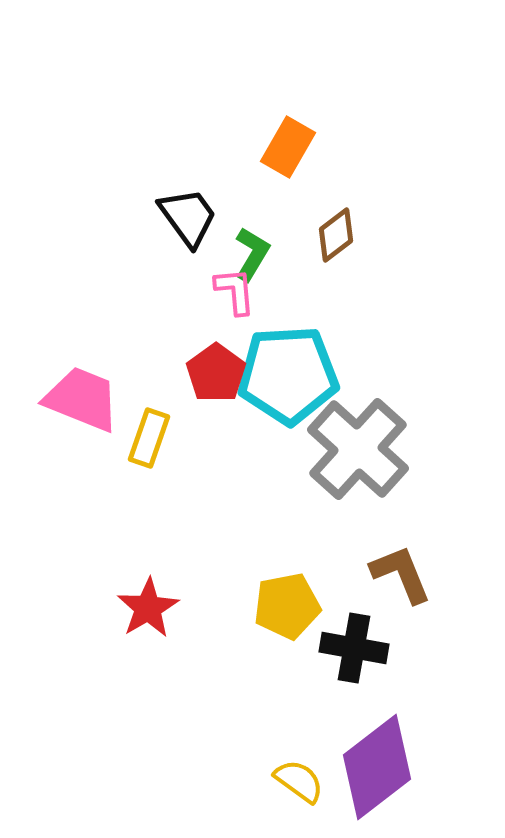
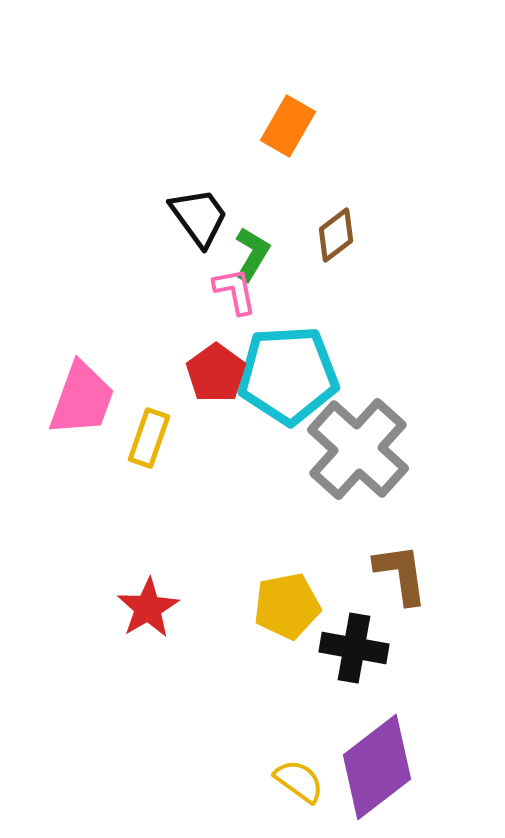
orange rectangle: moved 21 px up
black trapezoid: moved 11 px right
pink L-shape: rotated 6 degrees counterclockwise
pink trapezoid: rotated 88 degrees clockwise
brown L-shape: rotated 14 degrees clockwise
